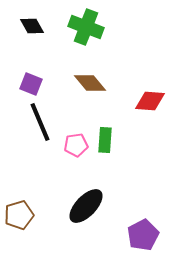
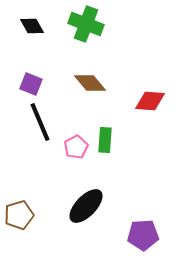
green cross: moved 3 px up
pink pentagon: moved 2 px down; rotated 20 degrees counterclockwise
purple pentagon: rotated 24 degrees clockwise
